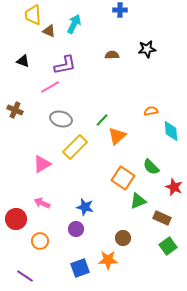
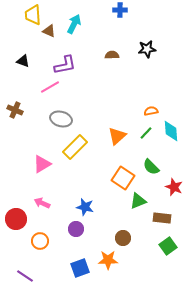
green line: moved 44 px right, 13 px down
brown rectangle: rotated 18 degrees counterclockwise
